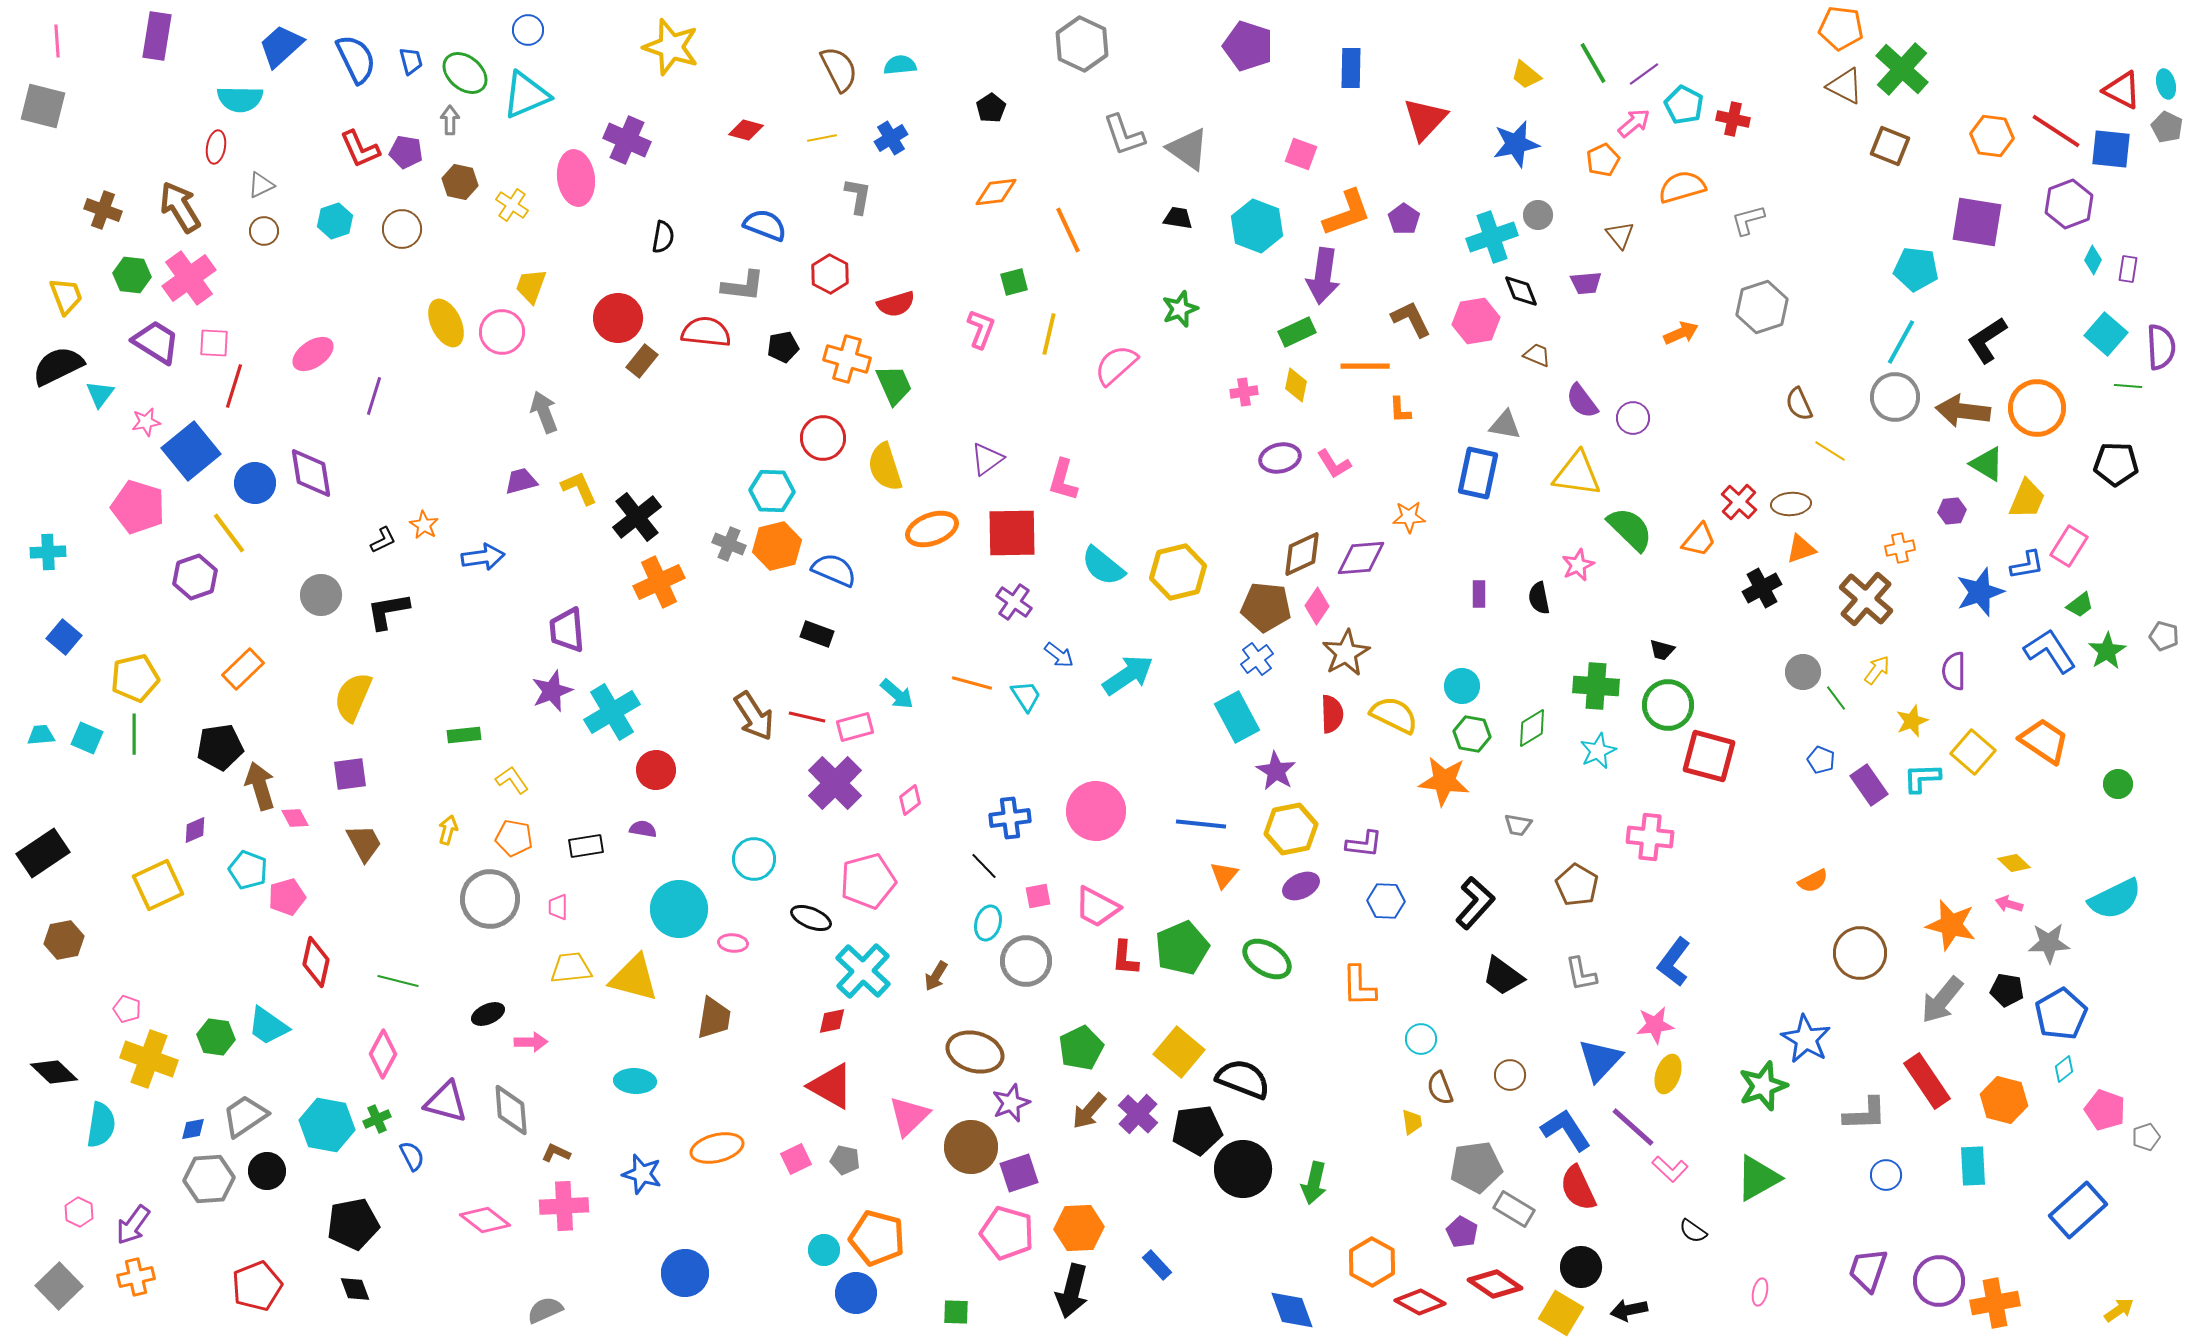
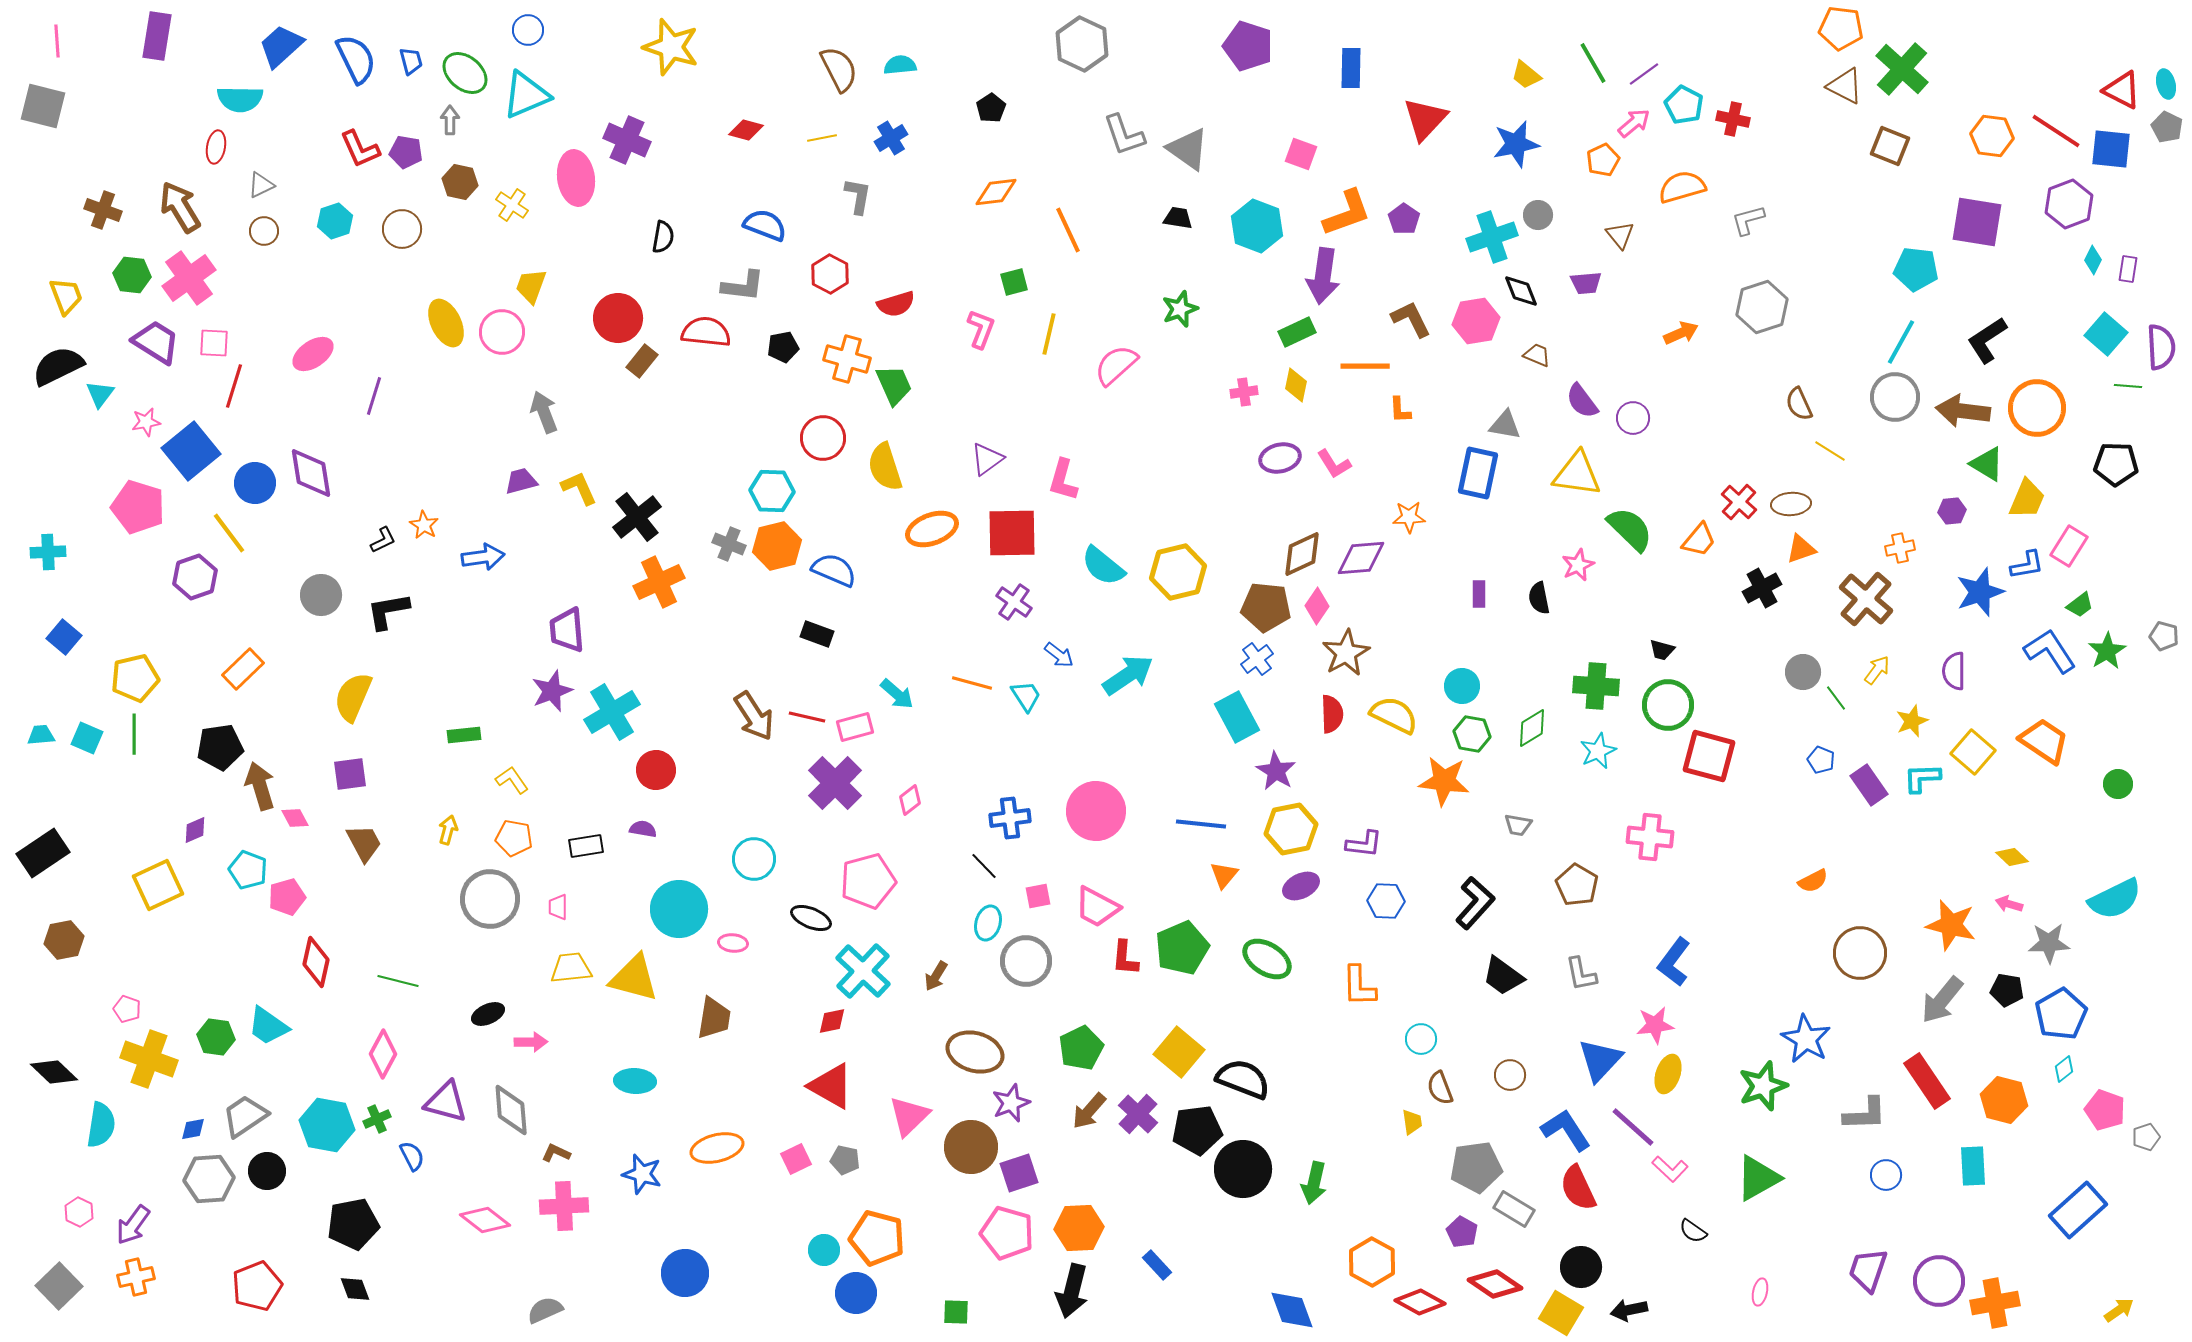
yellow diamond at (2014, 863): moved 2 px left, 6 px up
